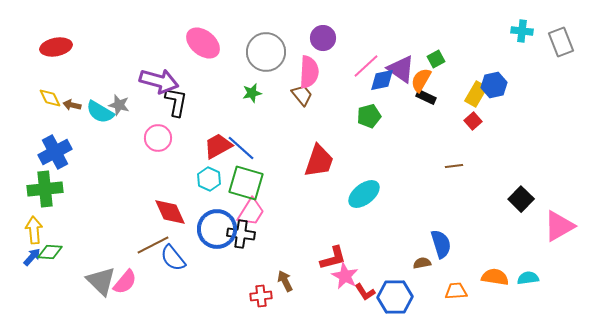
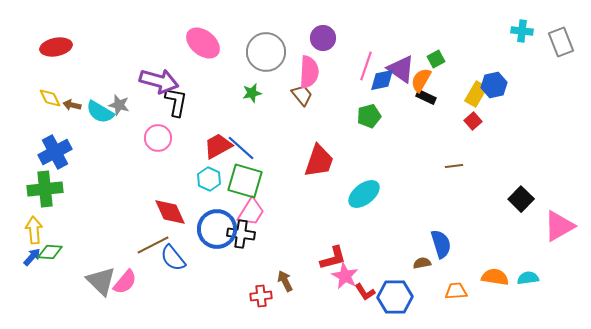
pink line at (366, 66): rotated 28 degrees counterclockwise
green square at (246, 183): moved 1 px left, 2 px up
